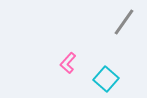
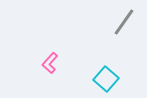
pink L-shape: moved 18 px left
